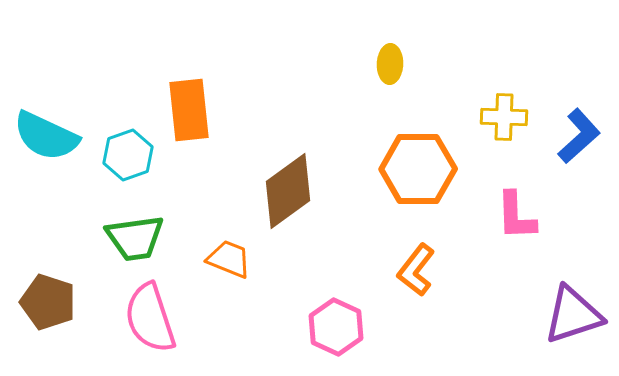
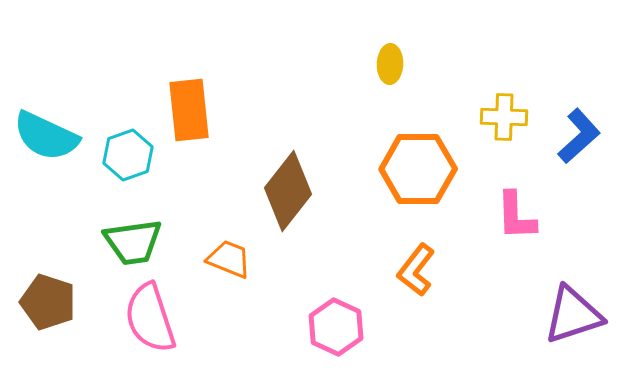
brown diamond: rotated 16 degrees counterclockwise
green trapezoid: moved 2 px left, 4 px down
